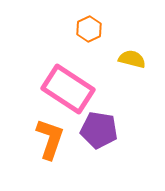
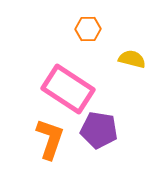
orange hexagon: moved 1 px left; rotated 25 degrees clockwise
